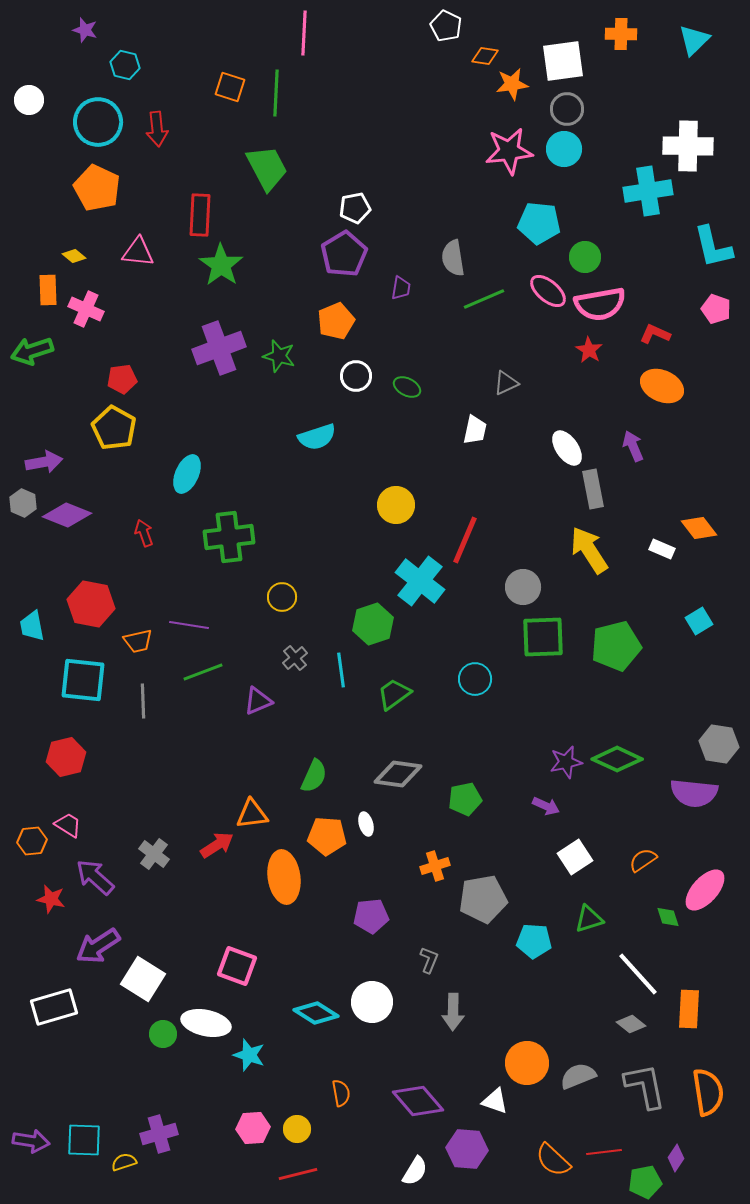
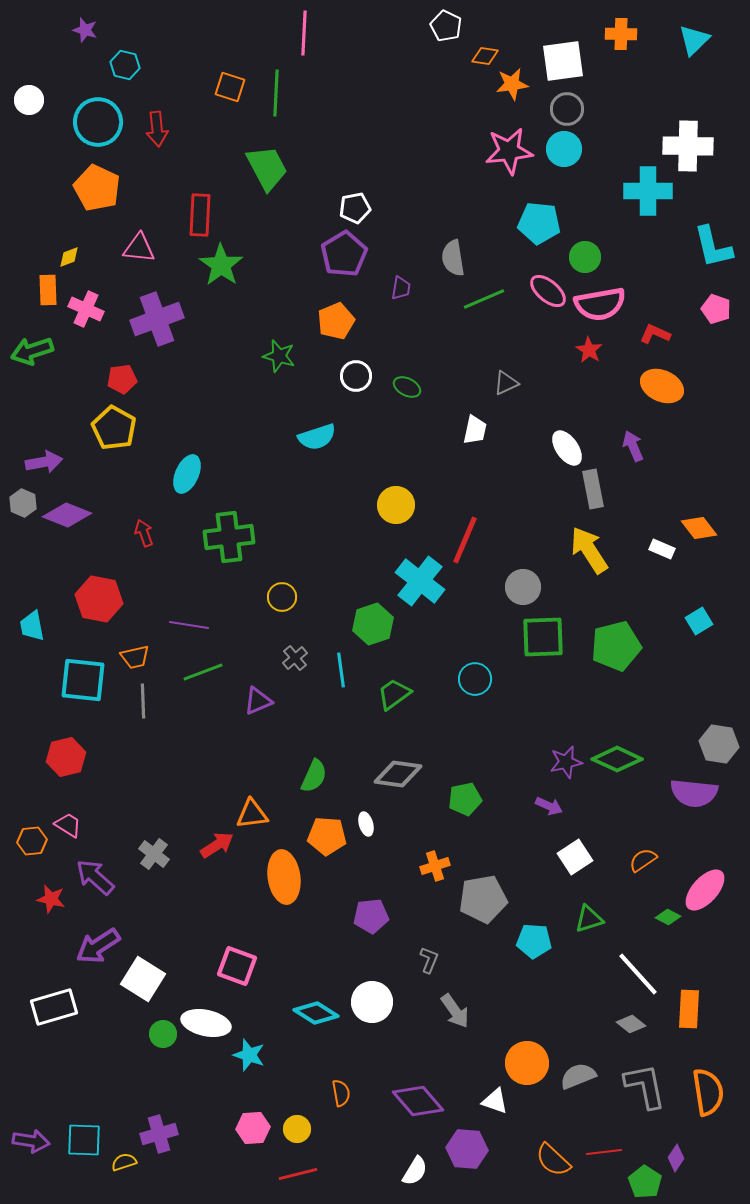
cyan cross at (648, 191): rotated 9 degrees clockwise
pink triangle at (138, 252): moved 1 px right, 4 px up
yellow diamond at (74, 256): moved 5 px left, 1 px down; rotated 60 degrees counterclockwise
purple cross at (219, 348): moved 62 px left, 29 px up
red hexagon at (91, 604): moved 8 px right, 5 px up
orange trapezoid at (138, 641): moved 3 px left, 16 px down
purple arrow at (546, 806): moved 3 px right
green diamond at (668, 917): rotated 45 degrees counterclockwise
gray arrow at (453, 1012): moved 2 px right, 1 px up; rotated 36 degrees counterclockwise
green pentagon at (645, 1182): rotated 28 degrees counterclockwise
